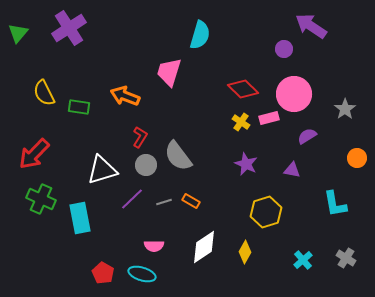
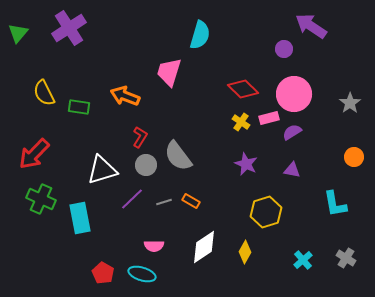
gray star: moved 5 px right, 6 px up
purple semicircle: moved 15 px left, 4 px up
orange circle: moved 3 px left, 1 px up
